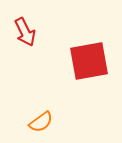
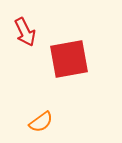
red square: moved 20 px left, 2 px up
